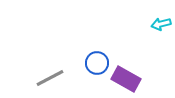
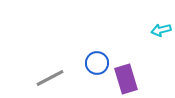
cyan arrow: moved 6 px down
purple rectangle: rotated 44 degrees clockwise
